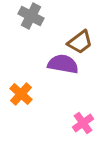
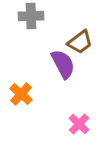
gray cross: rotated 30 degrees counterclockwise
purple semicircle: rotated 52 degrees clockwise
pink cross: moved 4 px left, 1 px down; rotated 10 degrees counterclockwise
